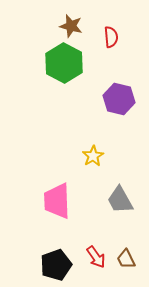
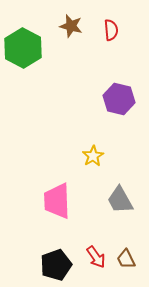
red semicircle: moved 7 px up
green hexagon: moved 41 px left, 15 px up
